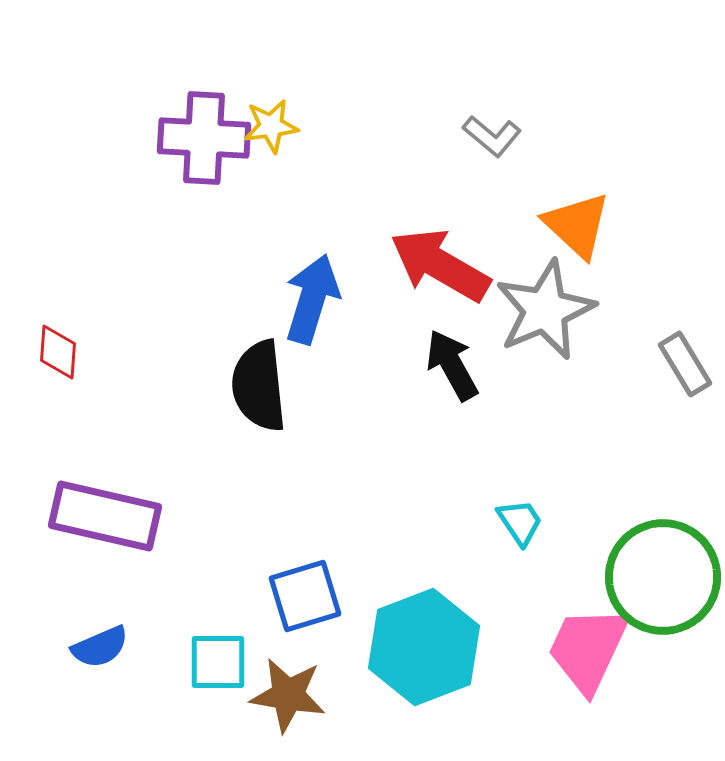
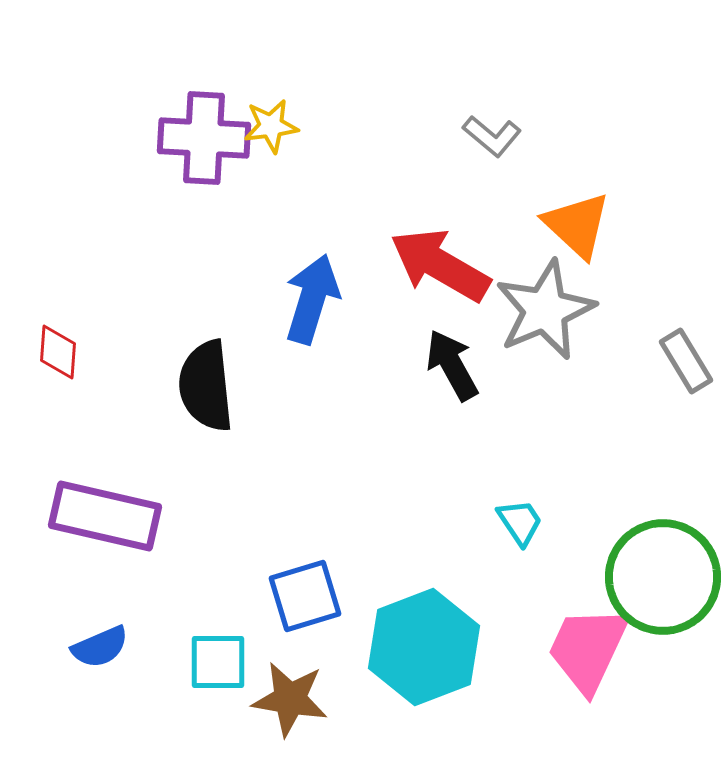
gray rectangle: moved 1 px right, 3 px up
black semicircle: moved 53 px left
brown star: moved 2 px right, 4 px down
